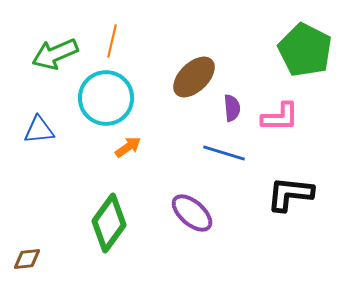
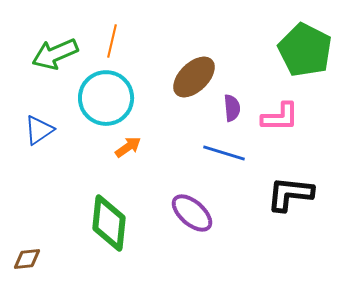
blue triangle: rotated 28 degrees counterclockwise
green diamond: rotated 30 degrees counterclockwise
